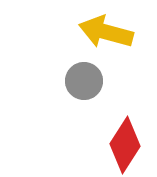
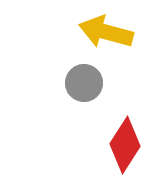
gray circle: moved 2 px down
